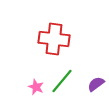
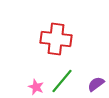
red cross: moved 2 px right
